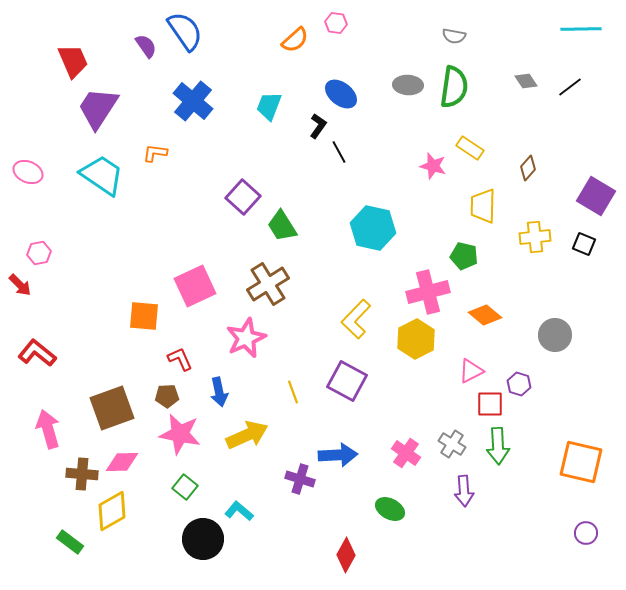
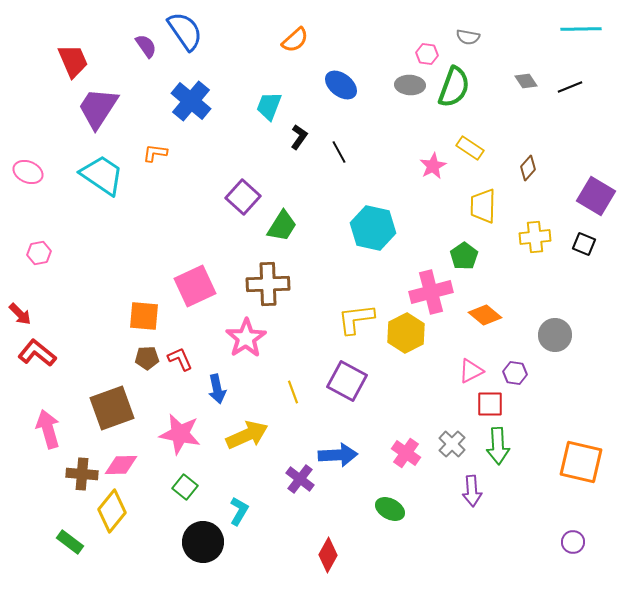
pink hexagon at (336, 23): moved 91 px right, 31 px down
gray semicircle at (454, 36): moved 14 px right, 1 px down
gray ellipse at (408, 85): moved 2 px right
green semicircle at (454, 87): rotated 12 degrees clockwise
black line at (570, 87): rotated 15 degrees clockwise
blue ellipse at (341, 94): moved 9 px up
blue cross at (193, 101): moved 2 px left
black L-shape at (318, 126): moved 19 px left, 11 px down
pink star at (433, 166): rotated 28 degrees clockwise
green trapezoid at (282, 226): rotated 116 degrees counterclockwise
green pentagon at (464, 256): rotated 24 degrees clockwise
brown cross at (268, 284): rotated 30 degrees clockwise
red arrow at (20, 285): moved 29 px down
pink cross at (428, 292): moved 3 px right
yellow L-shape at (356, 319): rotated 39 degrees clockwise
pink star at (246, 338): rotated 9 degrees counterclockwise
yellow hexagon at (416, 339): moved 10 px left, 6 px up
purple hexagon at (519, 384): moved 4 px left, 11 px up; rotated 10 degrees counterclockwise
blue arrow at (219, 392): moved 2 px left, 3 px up
brown pentagon at (167, 396): moved 20 px left, 38 px up
gray cross at (452, 444): rotated 12 degrees clockwise
pink diamond at (122, 462): moved 1 px left, 3 px down
purple cross at (300, 479): rotated 20 degrees clockwise
purple arrow at (464, 491): moved 8 px right
yellow diamond at (112, 511): rotated 21 degrees counterclockwise
cyan L-shape at (239, 511): rotated 80 degrees clockwise
purple circle at (586, 533): moved 13 px left, 9 px down
black circle at (203, 539): moved 3 px down
red diamond at (346, 555): moved 18 px left
